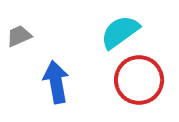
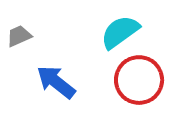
blue arrow: rotated 42 degrees counterclockwise
